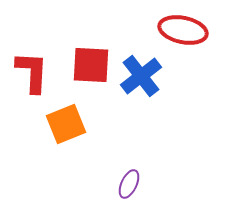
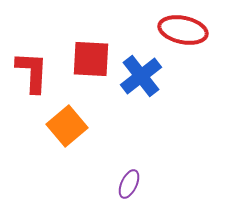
red square: moved 6 px up
orange square: moved 1 px right, 2 px down; rotated 18 degrees counterclockwise
